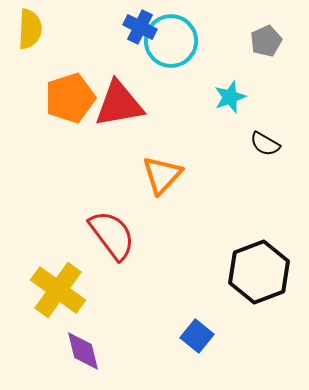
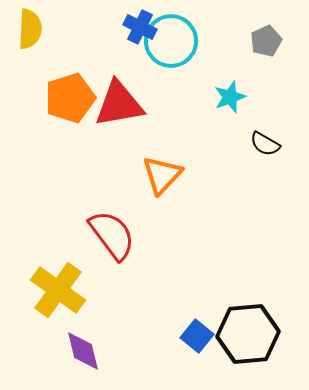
black hexagon: moved 11 px left, 62 px down; rotated 16 degrees clockwise
